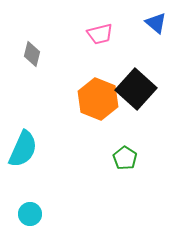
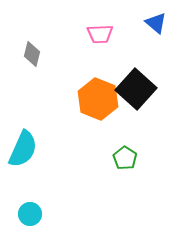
pink trapezoid: rotated 12 degrees clockwise
